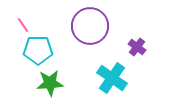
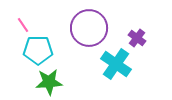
purple circle: moved 1 px left, 2 px down
purple cross: moved 9 px up
cyan cross: moved 4 px right, 14 px up
green star: moved 1 px left, 1 px up
